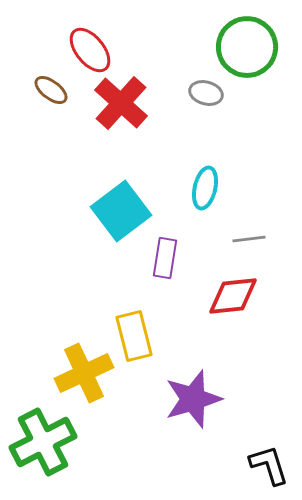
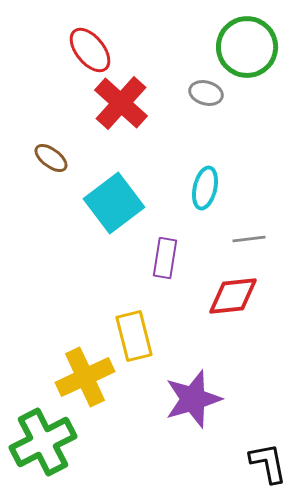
brown ellipse: moved 68 px down
cyan square: moved 7 px left, 8 px up
yellow cross: moved 1 px right, 4 px down
black L-shape: moved 1 px left, 2 px up; rotated 6 degrees clockwise
